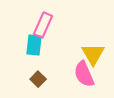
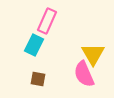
pink rectangle: moved 4 px right, 4 px up
cyan rectangle: rotated 20 degrees clockwise
brown square: rotated 35 degrees counterclockwise
